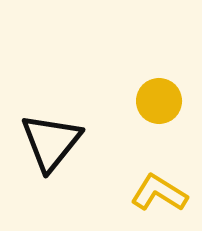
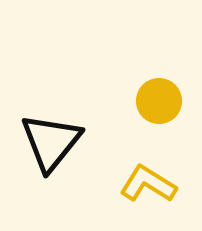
yellow L-shape: moved 11 px left, 9 px up
